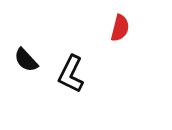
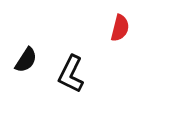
black semicircle: rotated 104 degrees counterclockwise
